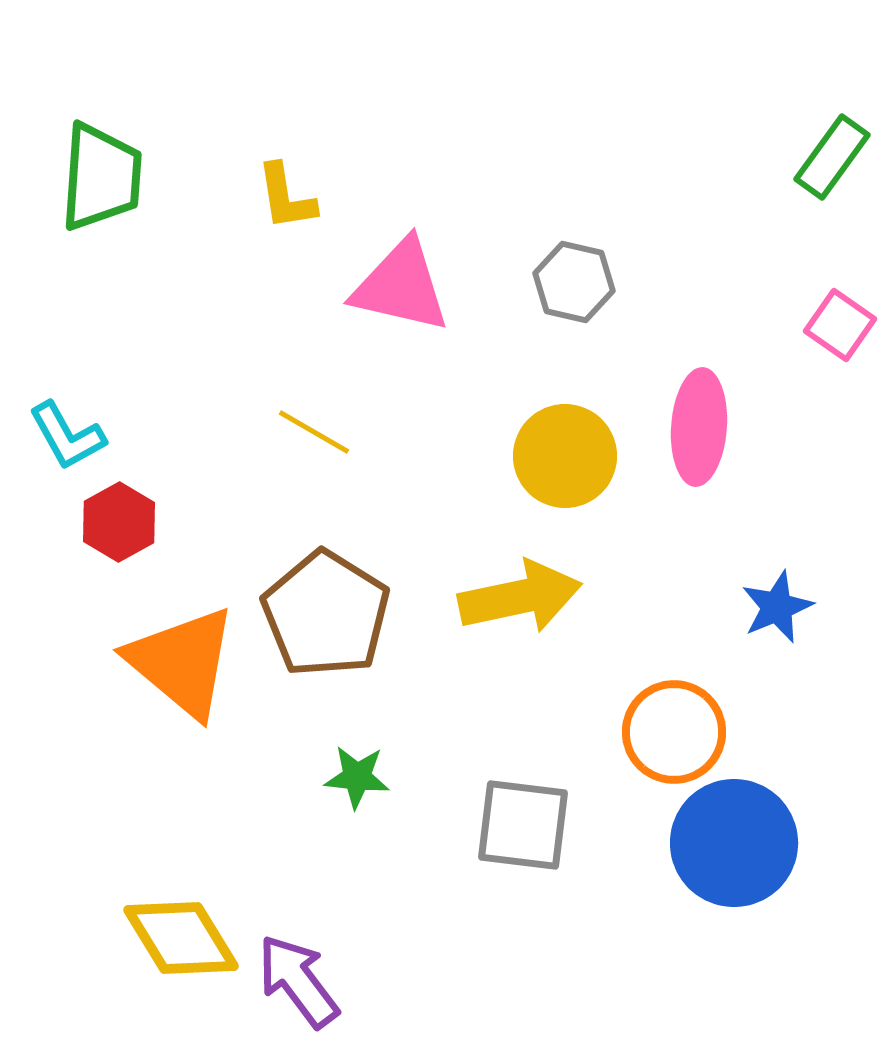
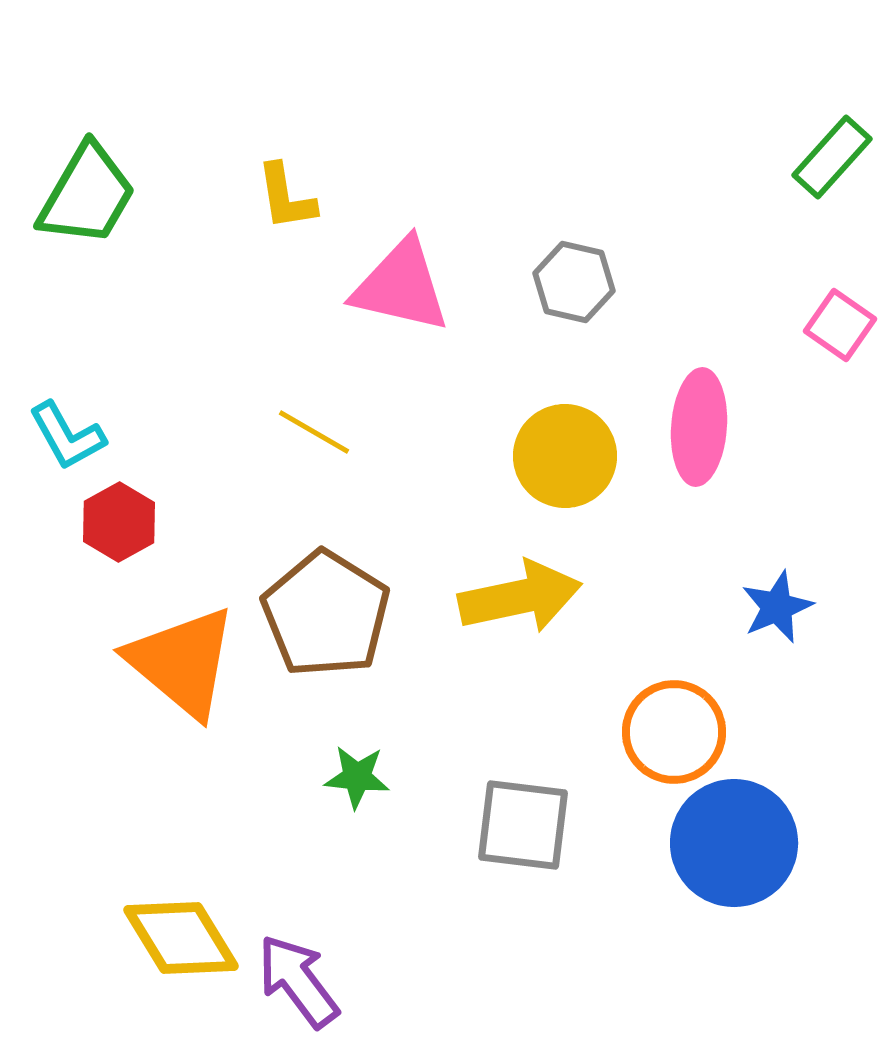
green rectangle: rotated 6 degrees clockwise
green trapezoid: moved 14 px left, 18 px down; rotated 26 degrees clockwise
